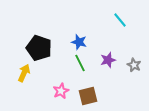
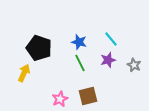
cyan line: moved 9 px left, 19 px down
pink star: moved 1 px left, 8 px down
